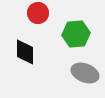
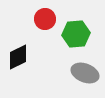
red circle: moved 7 px right, 6 px down
black diamond: moved 7 px left, 5 px down; rotated 64 degrees clockwise
